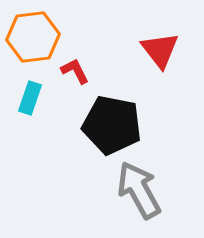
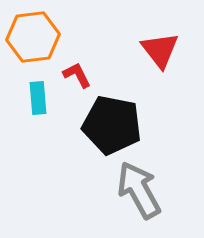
red L-shape: moved 2 px right, 4 px down
cyan rectangle: moved 8 px right; rotated 24 degrees counterclockwise
